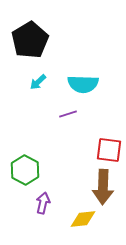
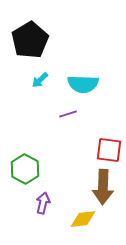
cyan arrow: moved 2 px right, 2 px up
green hexagon: moved 1 px up
